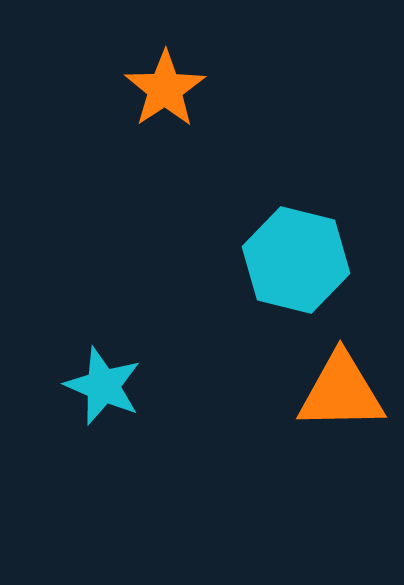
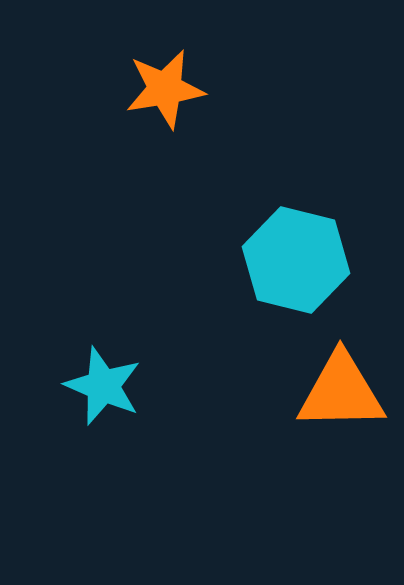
orange star: rotated 24 degrees clockwise
